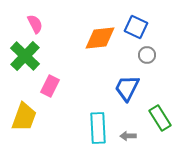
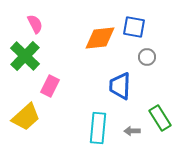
blue square: moved 2 px left; rotated 15 degrees counterclockwise
gray circle: moved 2 px down
blue trapezoid: moved 7 px left, 2 px up; rotated 24 degrees counterclockwise
yellow trapezoid: moved 2 px right; rotated 28 degrees clockwise
cyan rectangle: rotated 8 degrees clockwise
gray arrow: moved 4 px right, 5 px up
